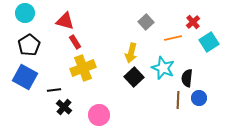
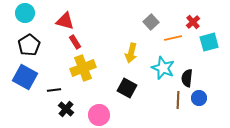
gray square: moved 5 px right
cyan square: rotated 18 degrees clockwise
black square: moved 7 px left, 11 px down; rotated 18 degrees counterclockwise
black cross: moved 2 px right, 2 px down
